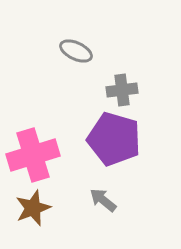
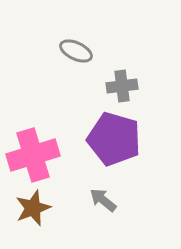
gray cross: moved 4 px up
